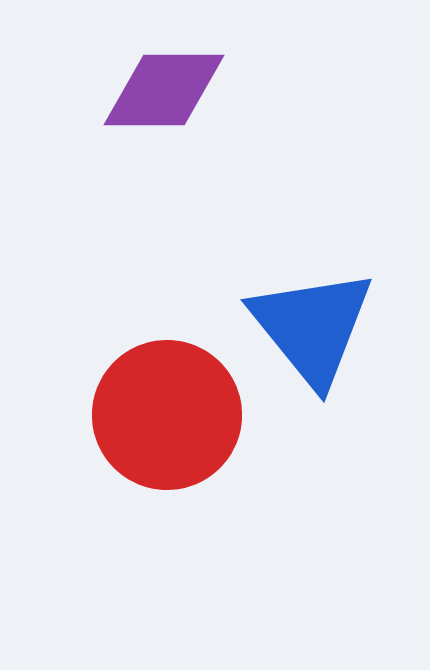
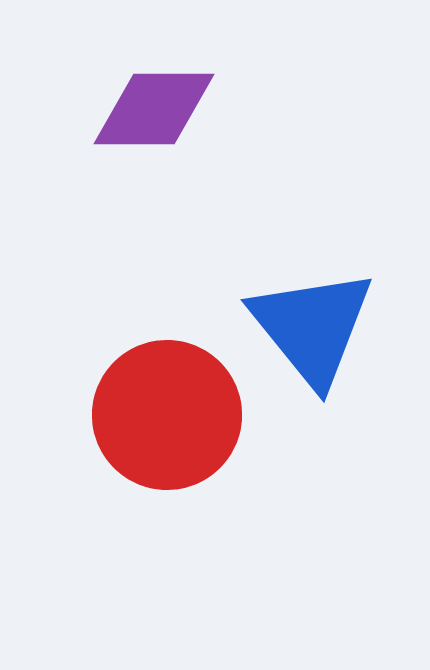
purple diamond: moved 10 px left, 19 px down
